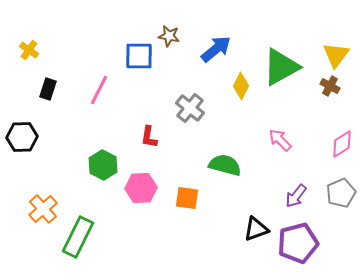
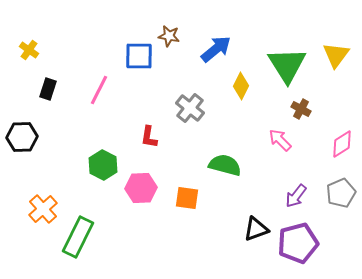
green triangle: moved 6 px right, 2 px up; rotated 33 degrees counterclockwise
brown cross: moved 29 px left, 23 px down
